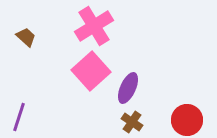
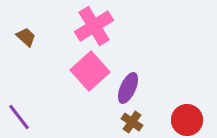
pink square: moved 1 px left
purple line: rotated 56 degrees counterclockwise
